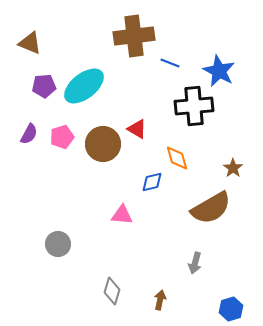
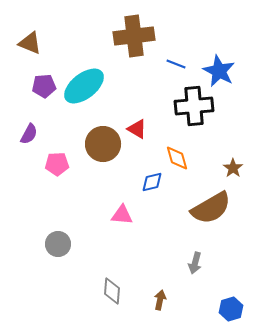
blue line: moved 6 px right, 1 px down
pink pentagon: moved 5 px left, 27 px down; rotated 15 degrees clockwise
gray diamond: rotated 12 degrees counterclockwise
